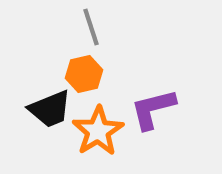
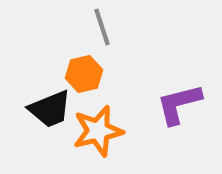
gray line: moved 11 px right
purple L-shape: moved 26 px right, 5 px up
orange star: rotated 18 degrees clockwise
